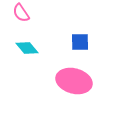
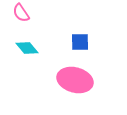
pink ellipse: moved 1 px right, 1 px up
